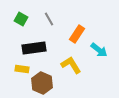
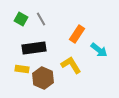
gray line: moved 8 px left
brown hexagon: moved 1 px right, 5 px up
